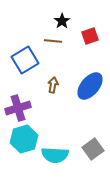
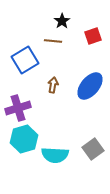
red square: moved 3 px right
